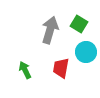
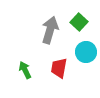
green square: moved 2 px up; rotated 12 degrees clockwise
red trapezoid: moved 2 px left
